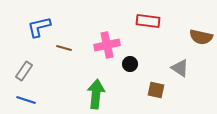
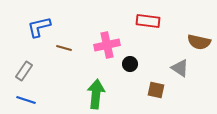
brown semicircle: moved 2 px left, 5 px down
